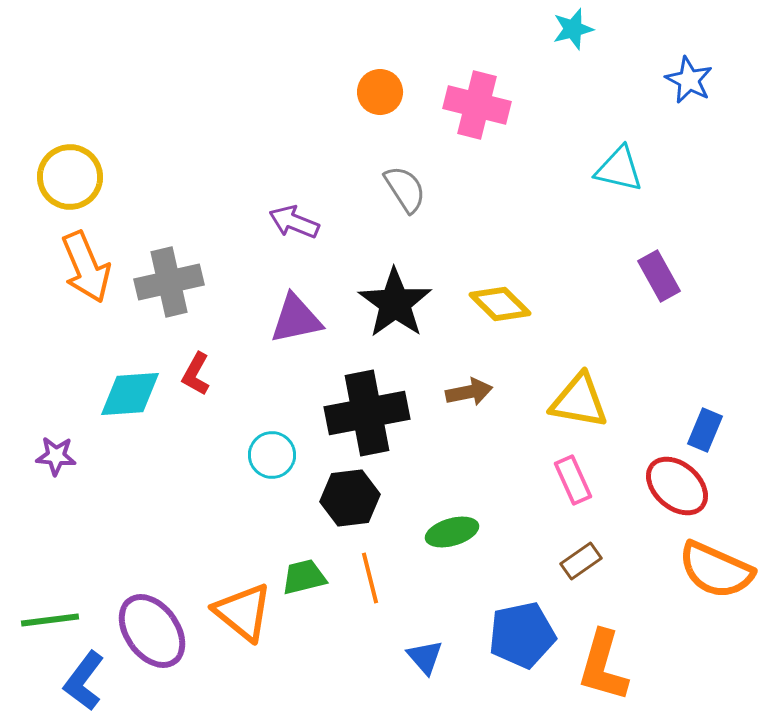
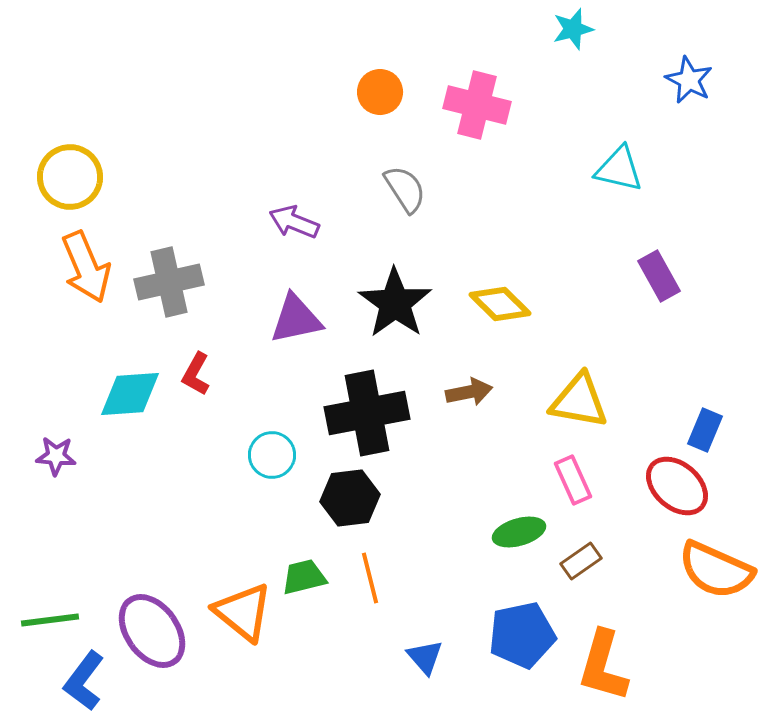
green ellipse: moved 67 px right
